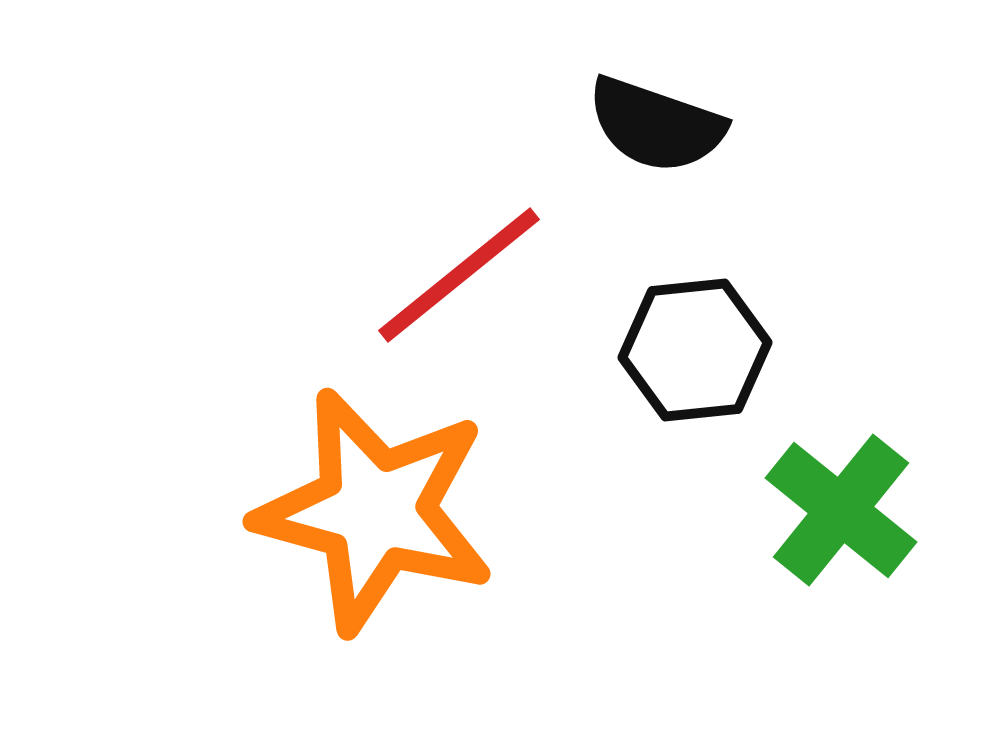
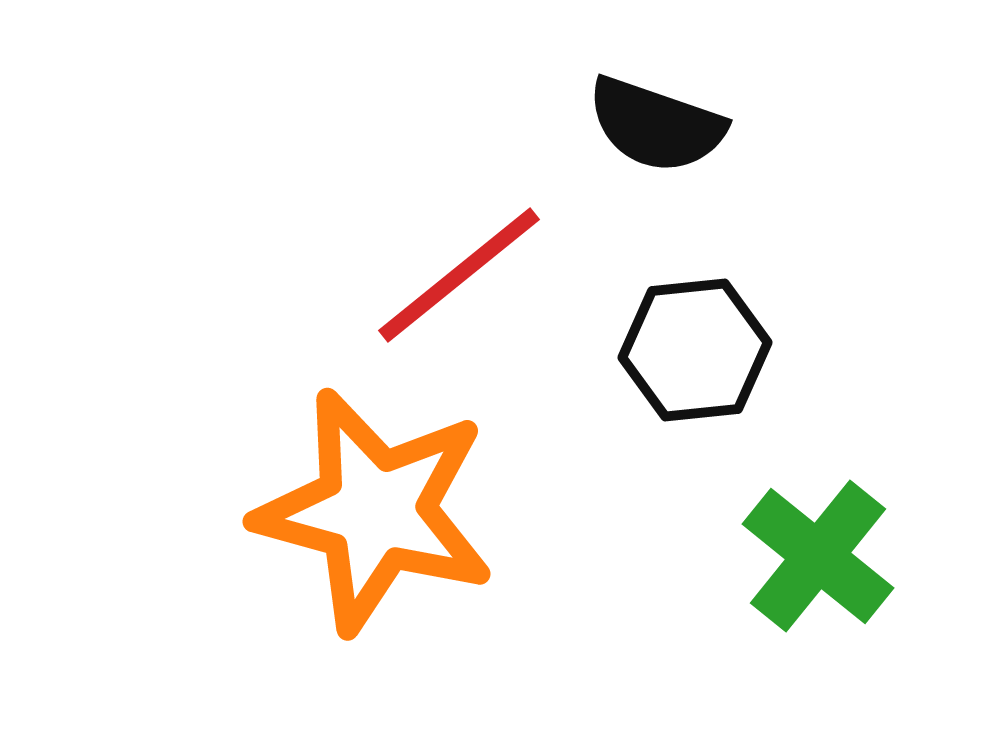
green cross: moved 23 px left, 46 px down
